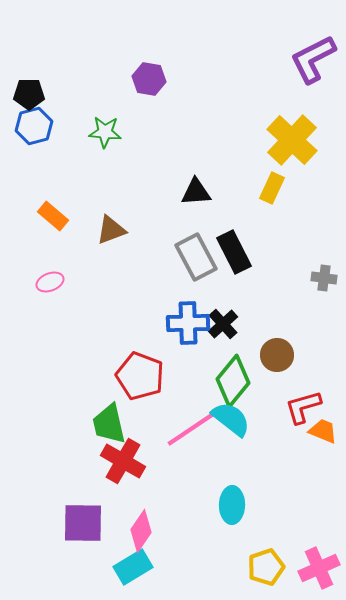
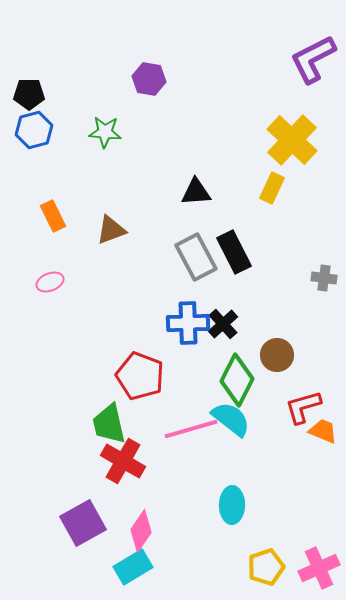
blue hexagon: moved 4 px down
orange rectangle: rotated 24 degrees clockwise
green diamond: moved 4 px right, 1 px up; rotated 12 degrees counterclockwise
pink line: rotated 18 degrees clockwise
purple square: rotated 30 degrees counterclockwise
